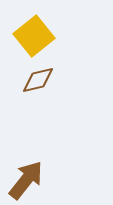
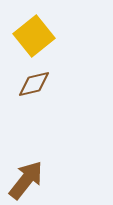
brown diamond: moved 4 px left, 4 px down
